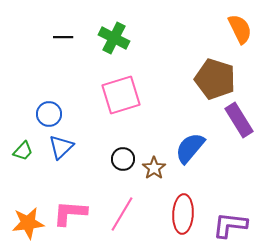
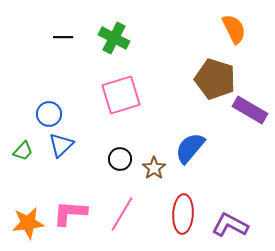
orange semicircle: moved 6 px left
purple rectangle: moved 11 px right, 10 px up; rotated 28 degrees counterclockwise
blue triangle: moved 2 px up
black circle: moved 3 px left
purple L-shape: rotated 21 degrees clockwise
